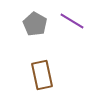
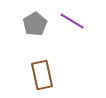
gray pentagon: rotated 10 degrees clockwise
